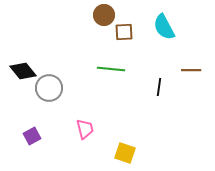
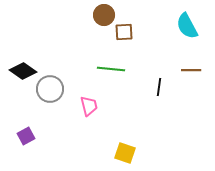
cyan semicircle: moved 23 px right, 1 px up
black diamond: rotated 16 degrees counterclockwise
gray circle: moved 1 px right, 1 px down
pink trapezoid: moved 4 px right, 23 px up
purple square: moved 6 px left
